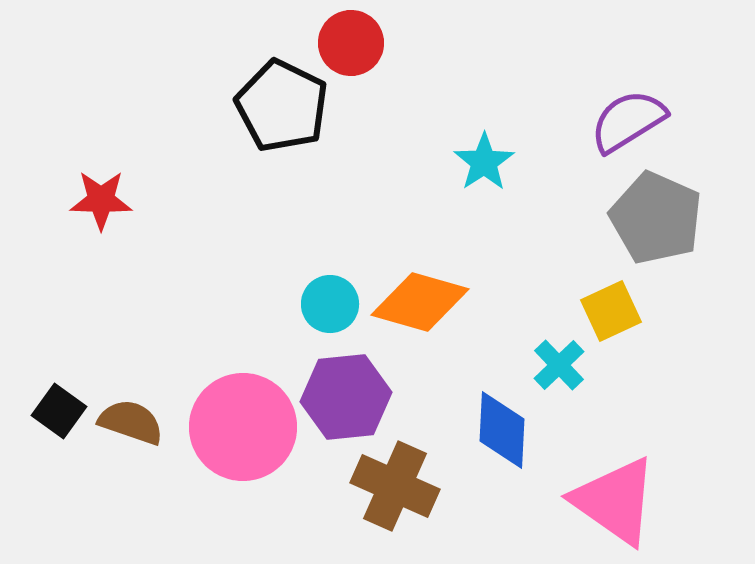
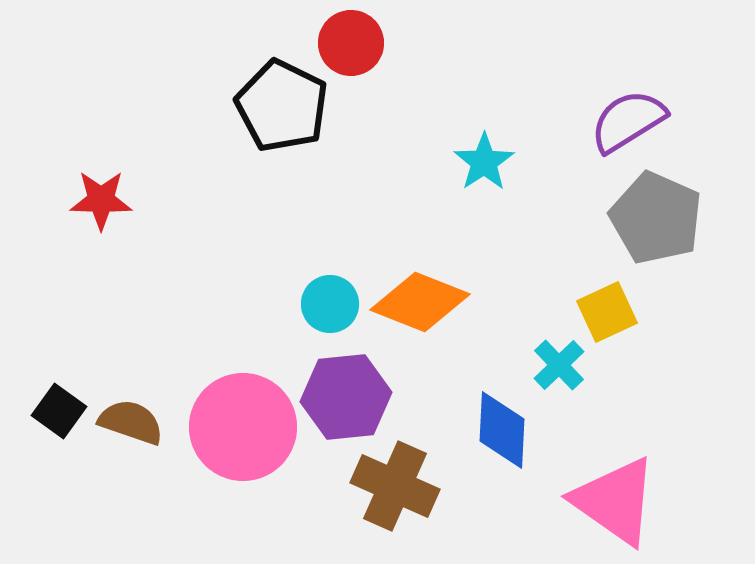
orange diamond: rotated 6 degrees clockwise
yellow square: moved 4 px left, 1 px down
